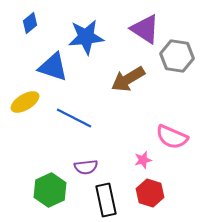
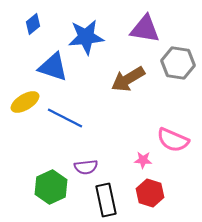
blue diamond: moved 3 px right, 1 px down
purple triangle: rotated 24 degrees counterclockwise
gray hexagon: moved 1 px right, 7 px down
blue line: moved 9 px left
pink semicircle: moved 1 px right, 3 px down
pink star: rotated 18 degrees clockwise
green hexagon: moved 1 px right, 3 px up
